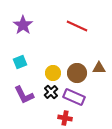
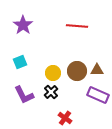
red line: rotated 20 degrees counterclockwise
brown triangle: moved 2 px left, 2 px down
brown circle: moved 2 px up
purple rectangle: moved 24 px right, 2 px up
red cross: rotated 24 degrees clockwise
